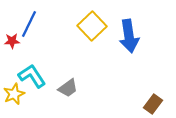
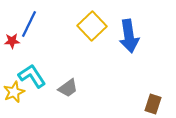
yellow star: moved 2 px up
brown rectangle: rotated 18 degrees counterclockwise
